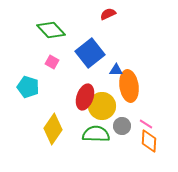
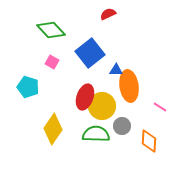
pink line: moved 14 px right, 17 px up
